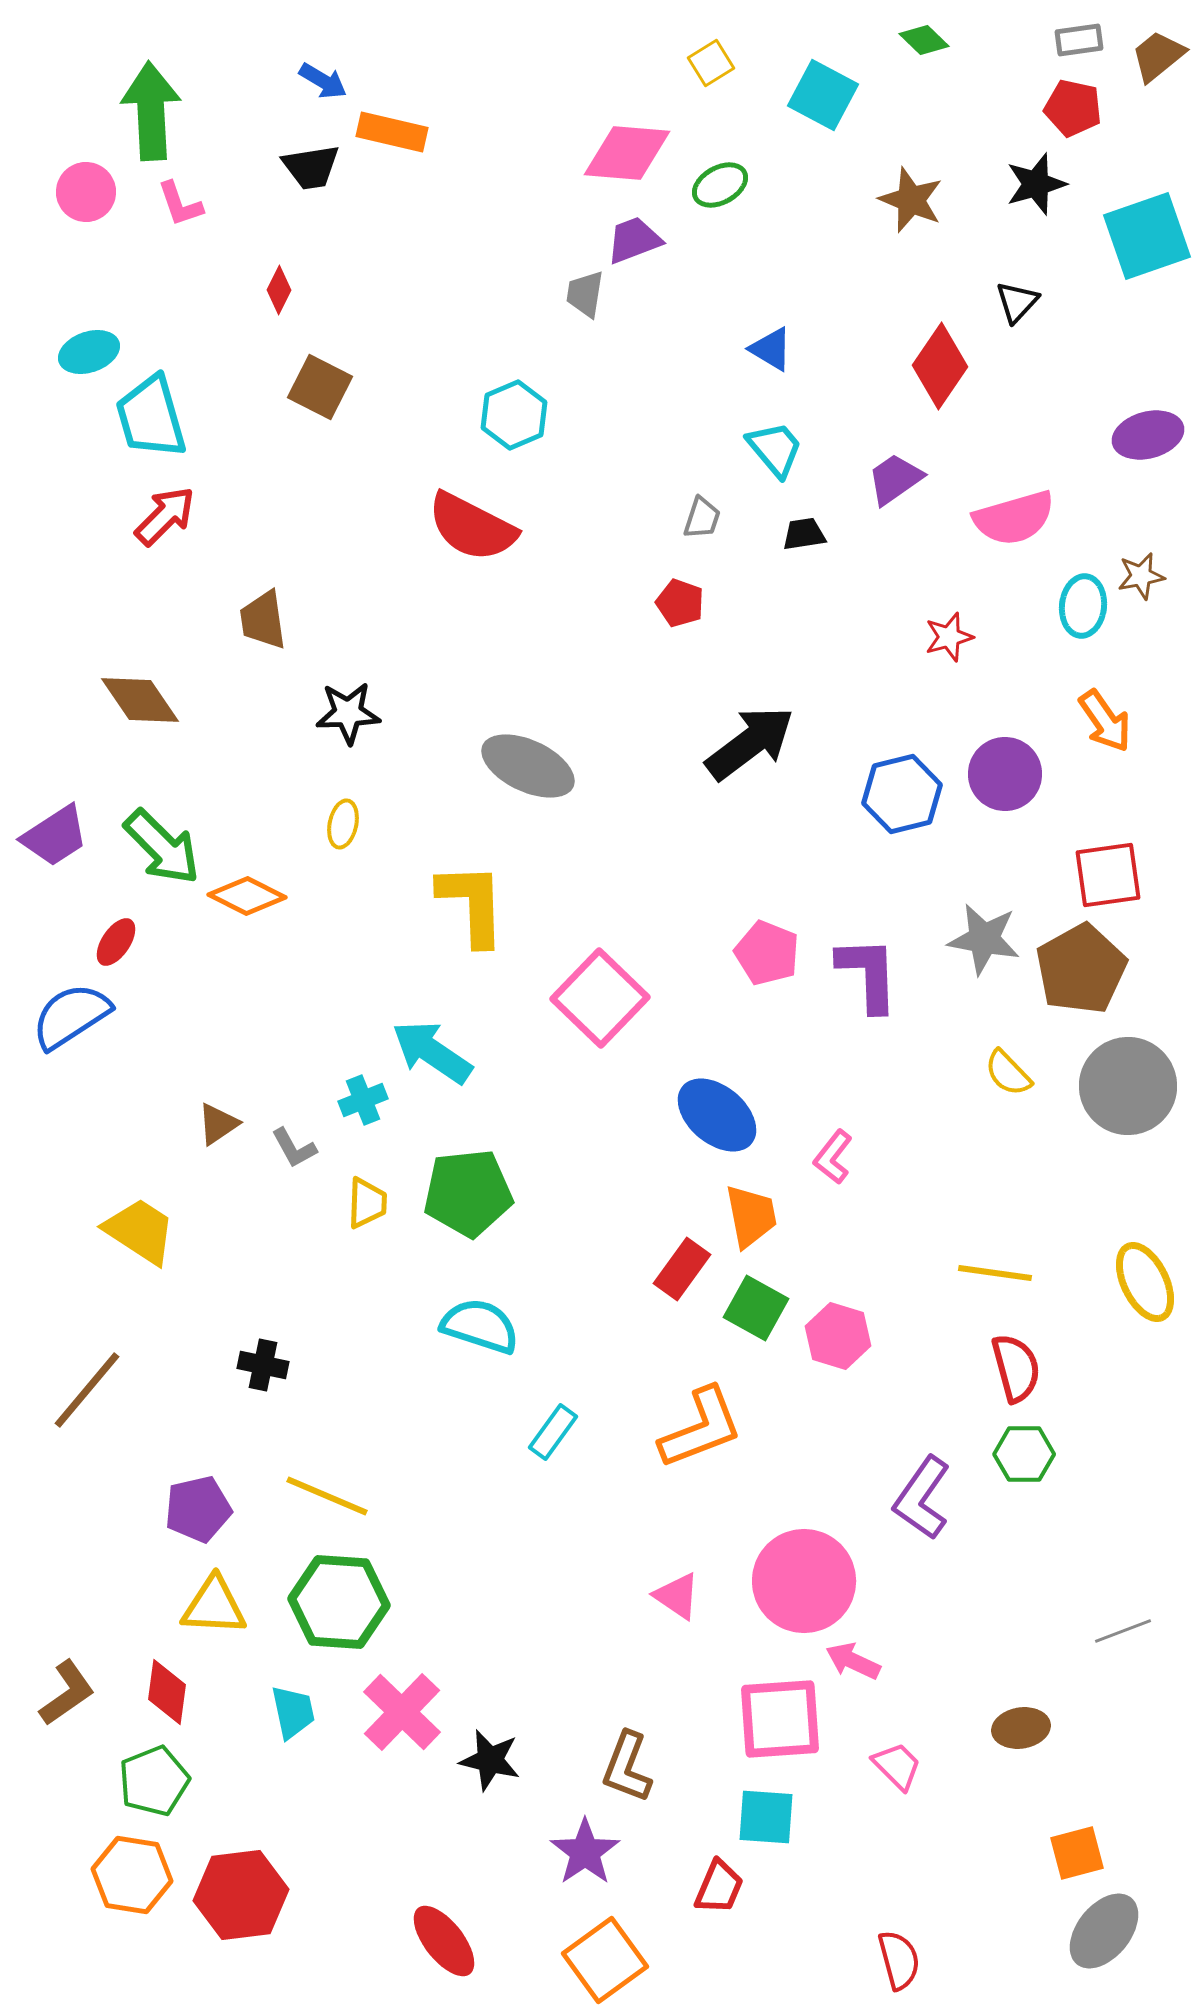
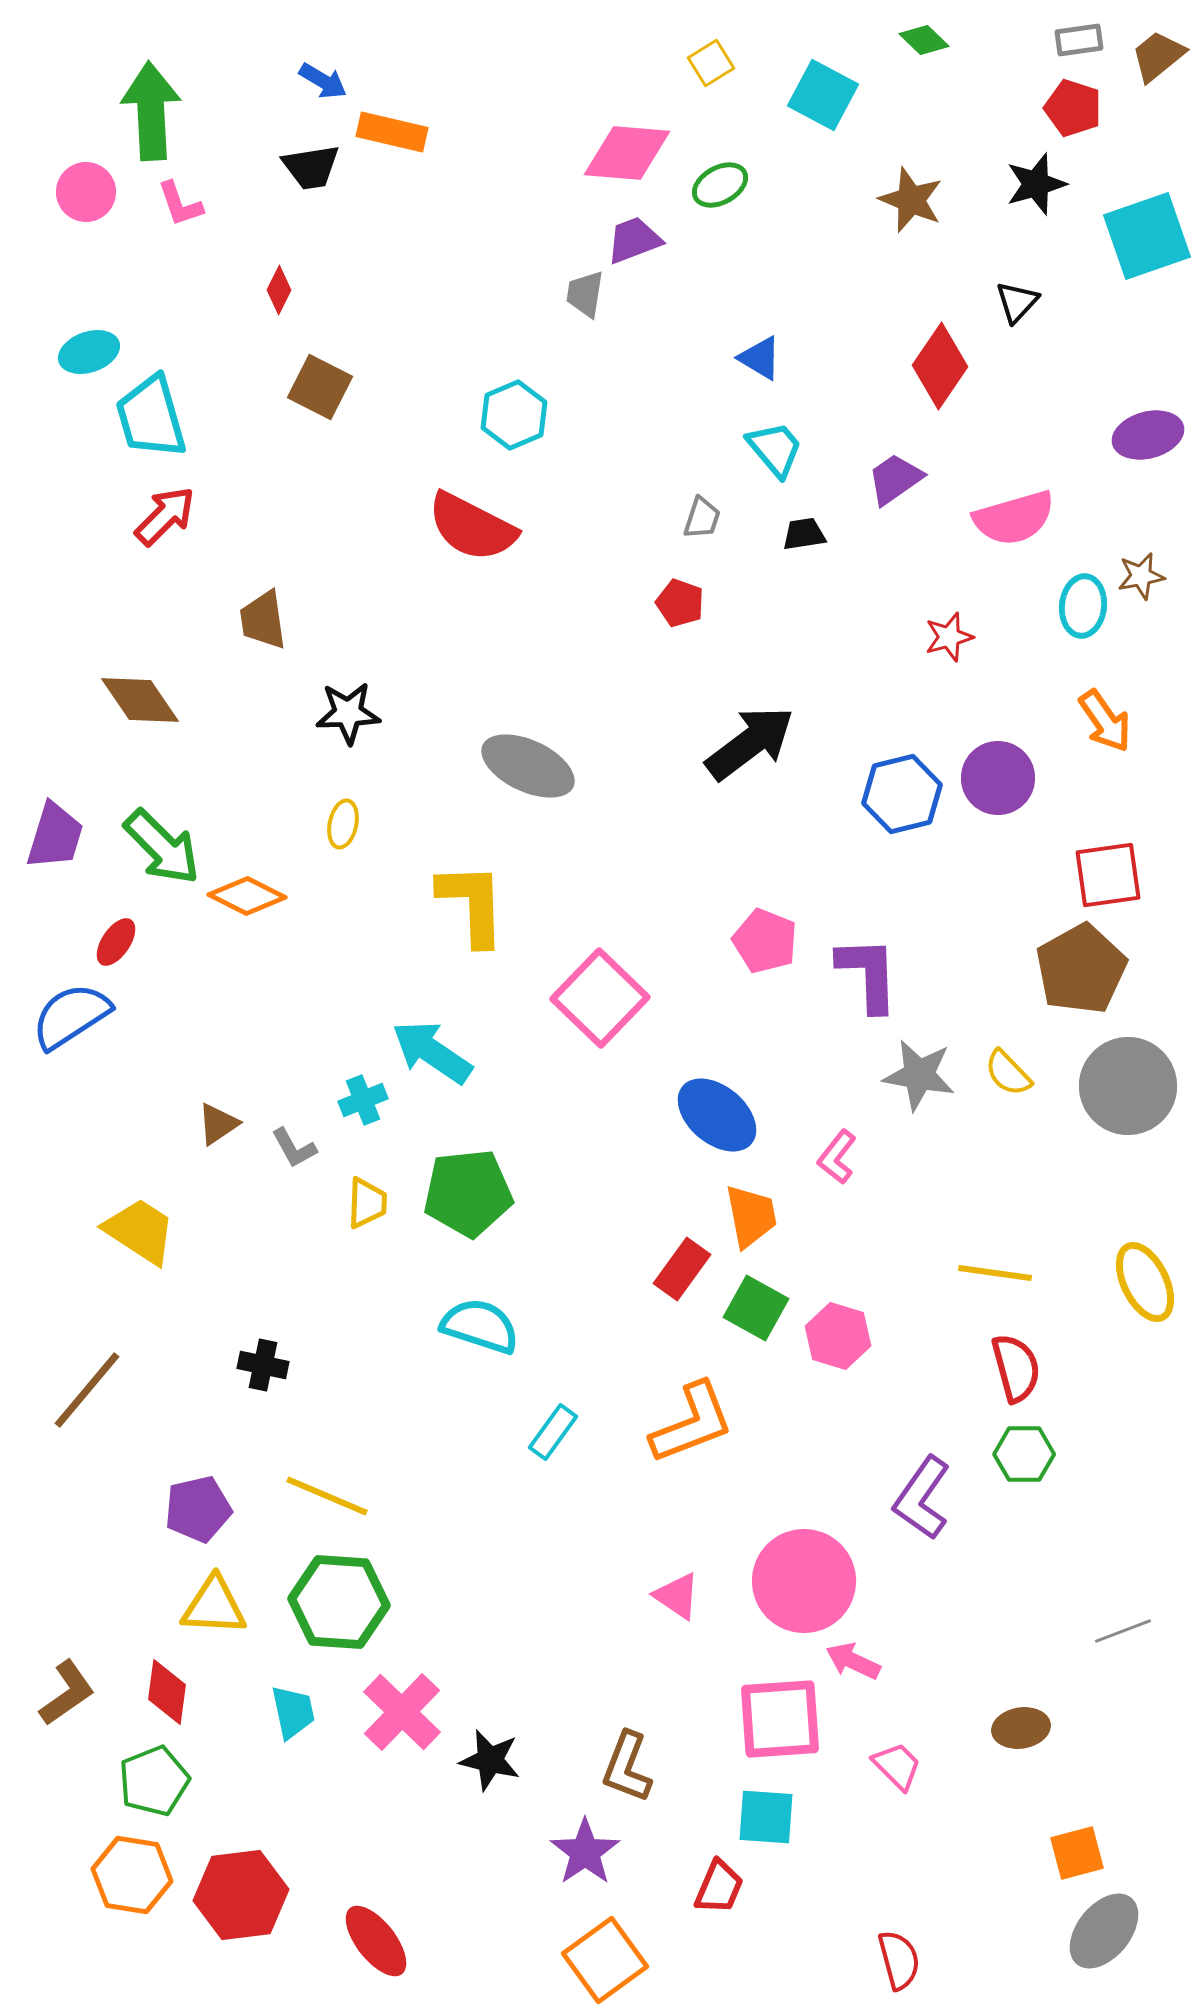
red pentagon at (1073, 108): rotated 6 degrees clockwise
blue triangle at (771, 349): moved 11 px left, 9 px down
purple circle at (1005, 774): moved 7 px left, 4 px down
purple trapezoid at (55, 836): rotated 40 degrees counterclockwise
gray star at (984, 939): moved 65 px left, 136 px down
pink pentagon at (767, 953): moved 2 px left, 12 px up
pink L-shape at (833, 1157): moved 4 px right
orange L-shape at (701, 1428): moved 9 px left, 5 px up
red ellipse at (444, 1941): moved 68 px left
